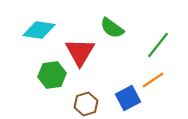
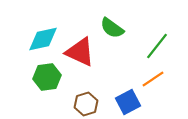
cyan diamond: moved 4 px right, 9 px down; rotated 20 degrees counterclockwise
green line: moved 1 px left, 1 px down
red triangle: rotated 36 degrees counterclockwise
green hexagon: moved 5 px left, 2 px down
orange line: moved 1 px up
blue square: moved 4 px down
